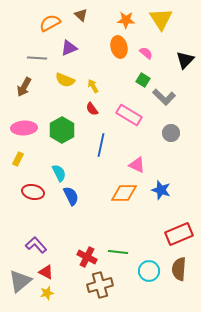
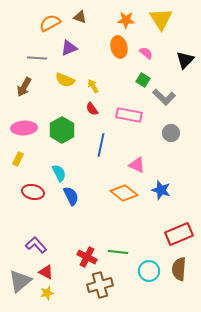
brown triangle: moved 1 px left, 2 px down; rotated 24 degrees counterclockwise
pink rectangle: rotated 20 degrees counterclockwise
orange diamond: rotated 40 degrees clockwise
